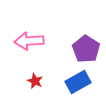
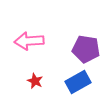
purple pentagon: rotated 24 degrees counterclockwise
